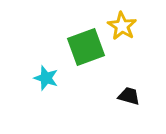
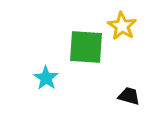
green square: rotated 24 degrees clockwise
cyan star: rotated 15 degrees clockwise
